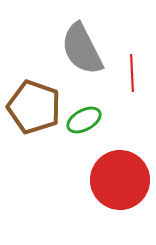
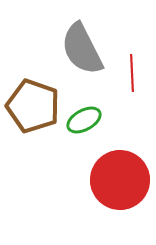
brown pentagon: moved 1 px left, 1 px up
